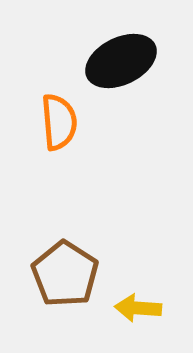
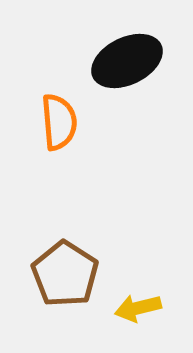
black ellipse: moved 6 px right
yellow arrow: rotated 18 degrees counterclockwise
